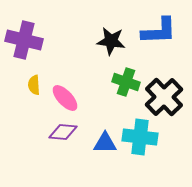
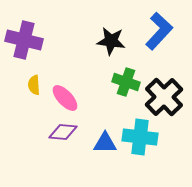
blue L-shape: rotated 45 degrees counterclockwise
